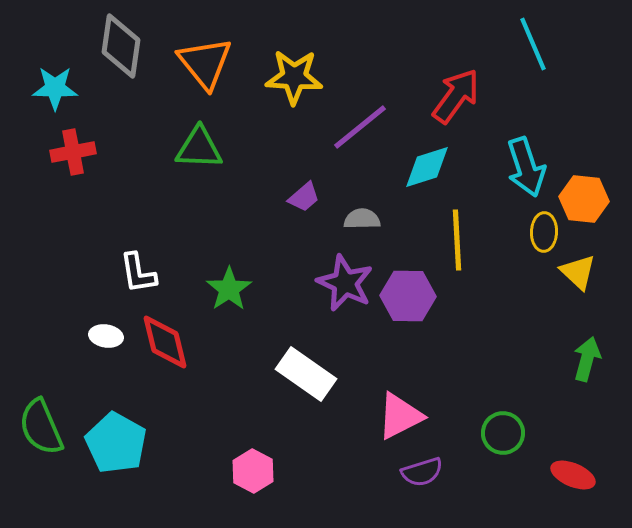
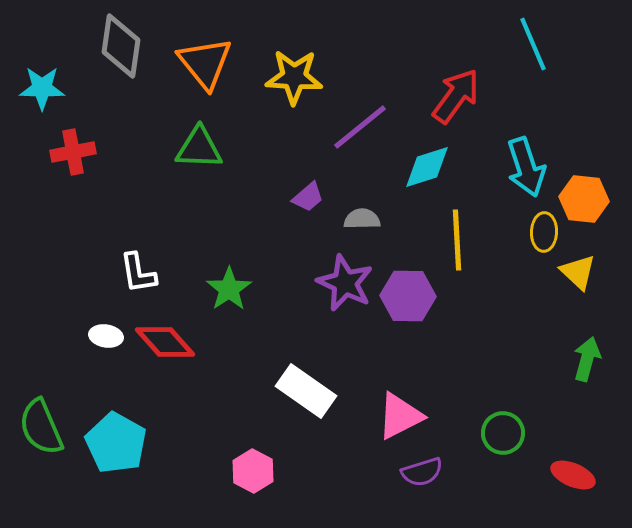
cyan star: moved 13 px left
purple trapezoid: moved 4 px right
red diamond: rotated 28 degrees counterclockwise
white rectangle: moved 17 px down
